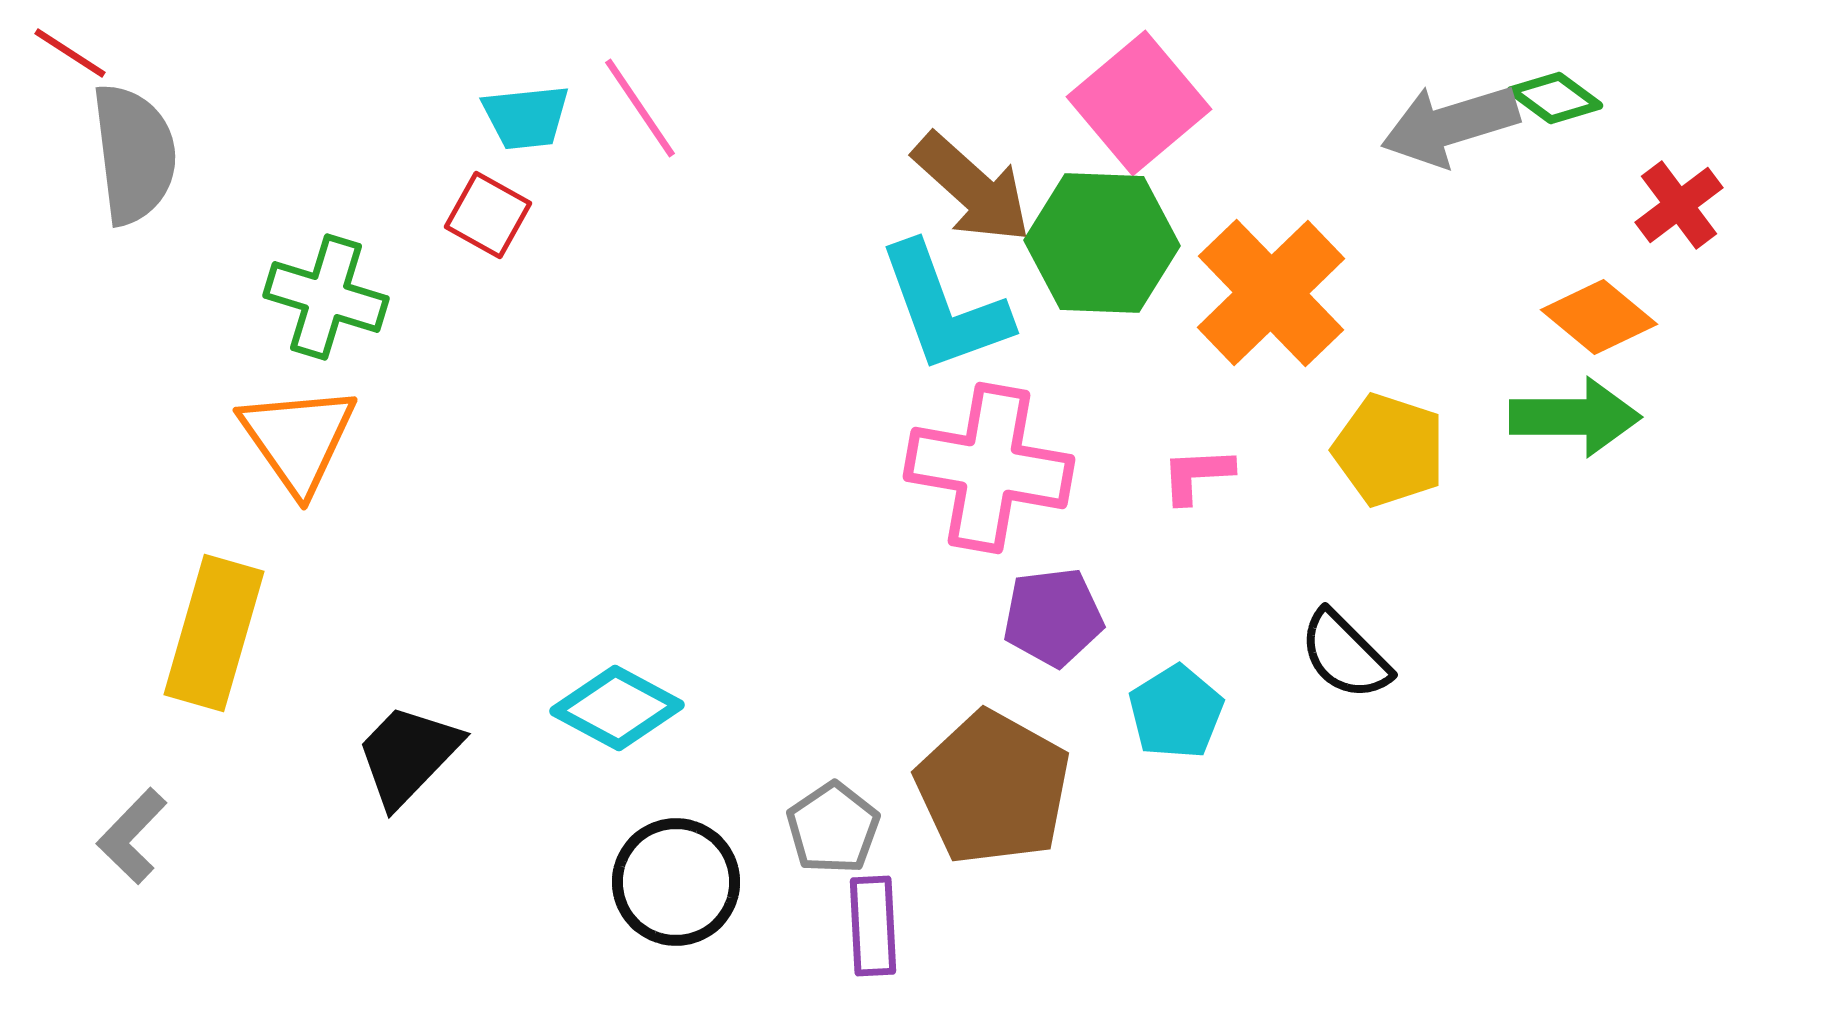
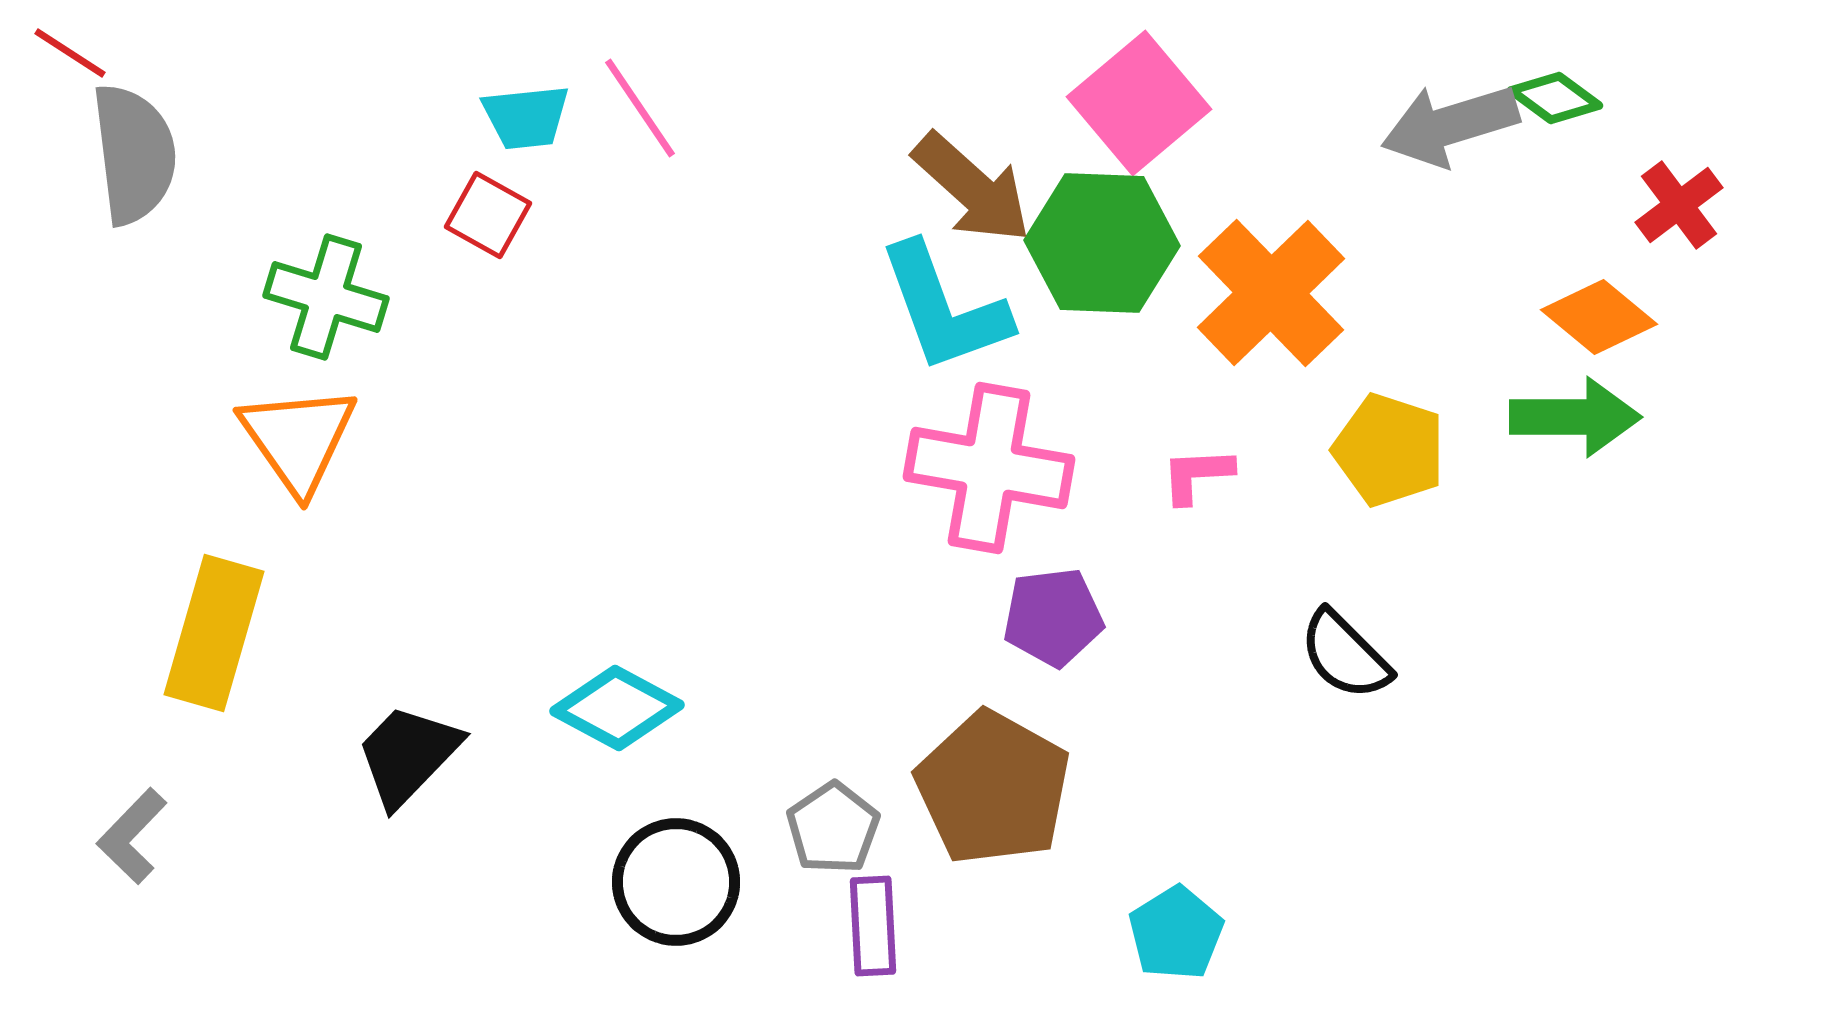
cyan pentagon: moved 221 px down
